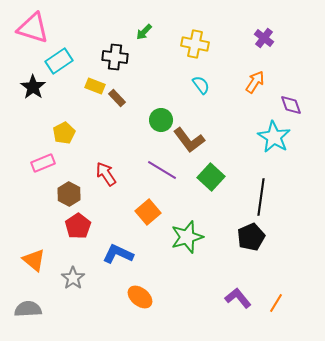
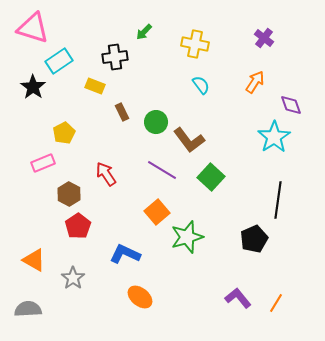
black cross: rotated 15 degrees counterclockwise
brown rectangle: moved 5 px right, 14 px down; rotated 18 degrees clockwise
green circle: moved 5 px left, 2 px down
cyan star: rotated 8 degrees clockwise
black line: moved 17 px right, 3 px down
orange square: moved 9 px right
black pentagon: moved 3 px right, 2 px down
blue L-shape: moved 7 px right
orange triangle: rotated 10 degrees counterclockwise
